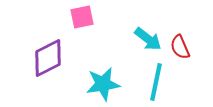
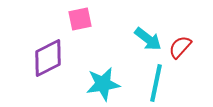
pink square: moved 2 px left, 2 px down
red semicircle: rotated 65 degrees clockwise
cyan line: moved 1 px down
